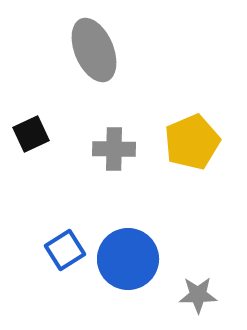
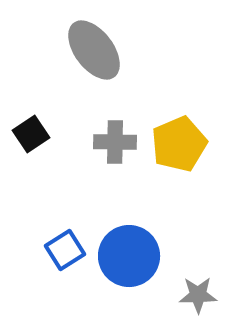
gray ellipse: rotated 14 degrees counterclockwise
black square: rotated 9 degrees counterclockwise
yellow pentagon: moved 13 px left, 2 px down
gray cross: moved 1 px right, 7 px up
blue circle: moved 1 px right, 3 px up
